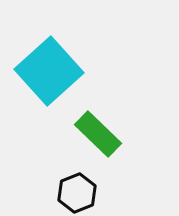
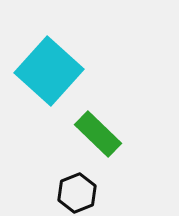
cyan square: rotated 6 degrees counterclockwise
